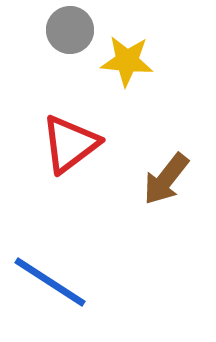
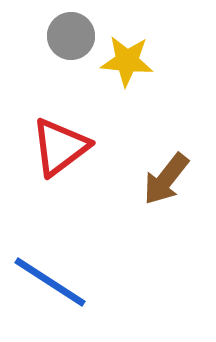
gray circle: moved 1 px right, 6 px down
red triangle: moved 10 px left, 3 px down
